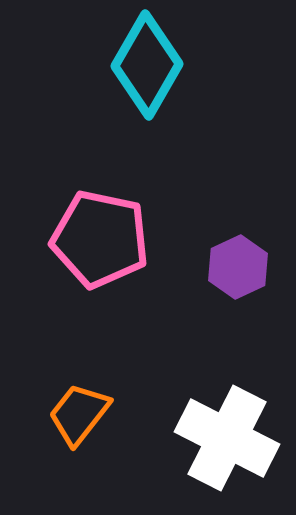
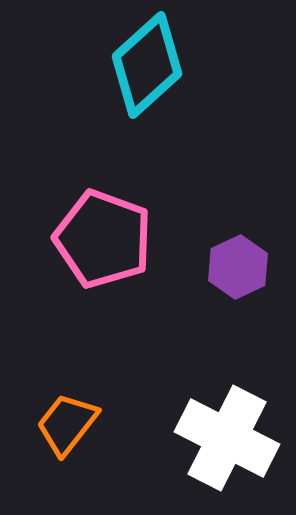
cyan diamond: rotated 18 degrees clockwise
pink pentagon: moved 3 px right; rotated 8 degrees clockwise
orange trapezoid: moved 12 px left, 10 px down
